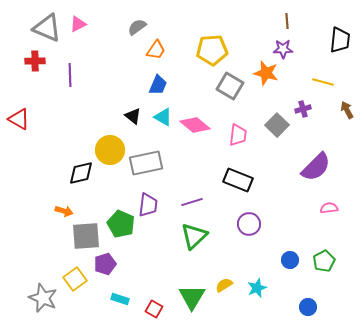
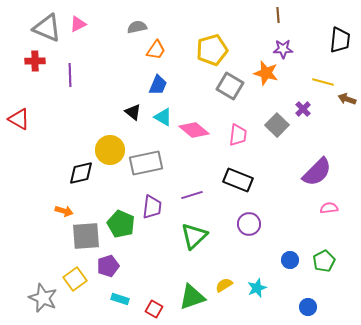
brown line at (287, 21): moved 9 px left, 6 px up
gray semicircle at (137, 27): rotated 24 degrees clockwise
yellow pentagon at (212, 50): rotated 12 degrees counterclockwise
purple cross at (303, 109): rotated 28 degrees counterclockwise
brown arrow at (347, 110): moved 11 px up; rotated 42 degrees counterclockwise
black triangle at (133, 116): moved 4 px up
pink diamond at (195, 125): moved 1 px left, 5 px down
purple semicircle at (316, 167): moved 1 px right, 5 px down
purple line at (192, 202): moved 7 px up
purple trapezoid at (148, 205): moved 4 px right, 2 px down
purple pentagon at (105, 264): moved 3 px right, 2 px down
green triangle at (192, 297): rotated 40 degrees clockwise
